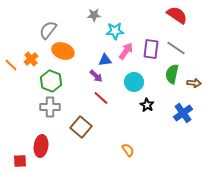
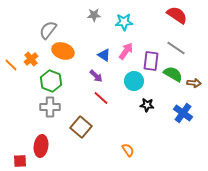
cyan star: moved 9 px right, 9 px up
purple rectangle: moved 12 px down
blue triangle: moved 1 px left, 5 px up; rotated 40 degrees clockwise
green semicircle: moved 1 px right; rotated 108 degrees clockwise
cyan circle: moved 1 px up
black star: rotated 24 degrees counterclockwise
blue cross: rotated 18 degrees counterclockwise
